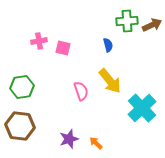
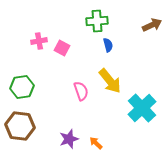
green cross: moved 30 px left
pink square: moved 1 px left; rotated 14 degrees clockwise
